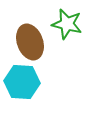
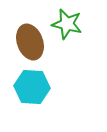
cyan hexagon: moved 10 px right, 5 px down
